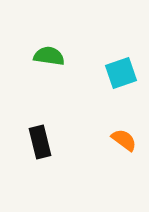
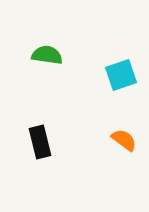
green semicircle: moved 2 px left, 1 px up
cyan square: moved 2 px down
